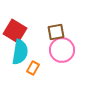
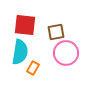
red square: moved 10 px right, 6 px up; rotated 25 degrees counterclockwise
pink circle: moved 4 px right, 3 px down
